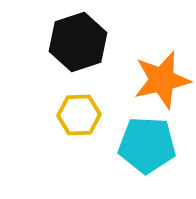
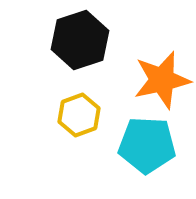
black hexagon: moved 2 px right, 2 px up
yellow hexagon: rotated 18 degrees counterclockwise
